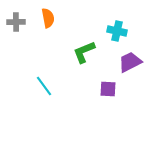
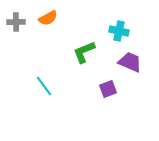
orange semicircle: rotated 72 degrees clockwise
cyan cross: moved 2 px right
purple trapezoid: rotated 50 degrees clockwise
purple square: rotated 24 degrees counterclockwise
